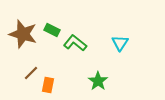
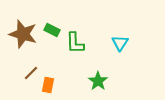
green L-shape: rotated 130 degrees counterclockwise
